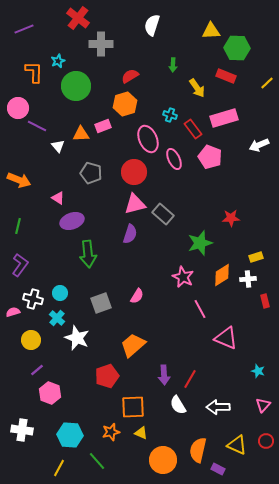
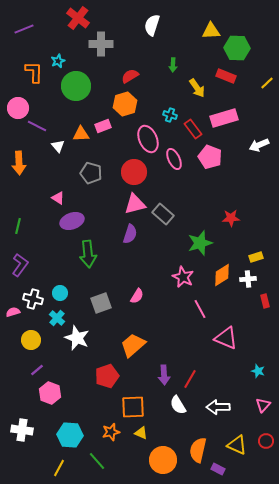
orange arrow at (19, 180): moved 17 px up; rotated 65 degrees clockwise
